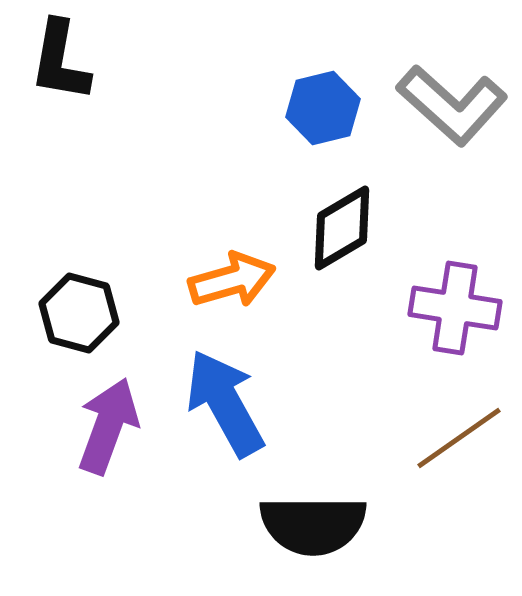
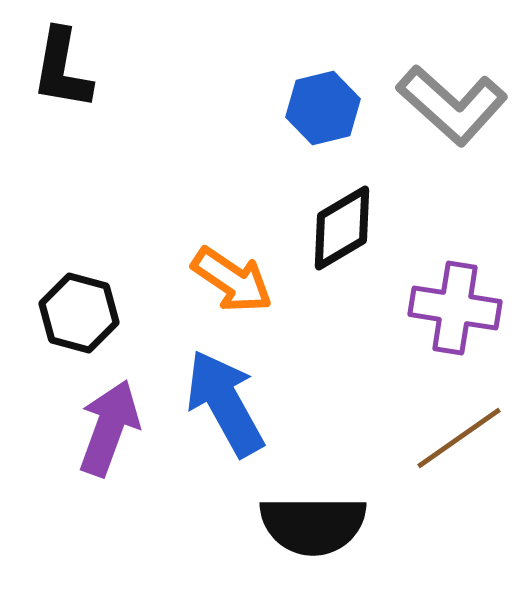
black L-shape: moved 2 px right, 8 px down
orange arrow: rotated 50 degrees clockwise
purple arrow: moved 1 px right, 2 px down
